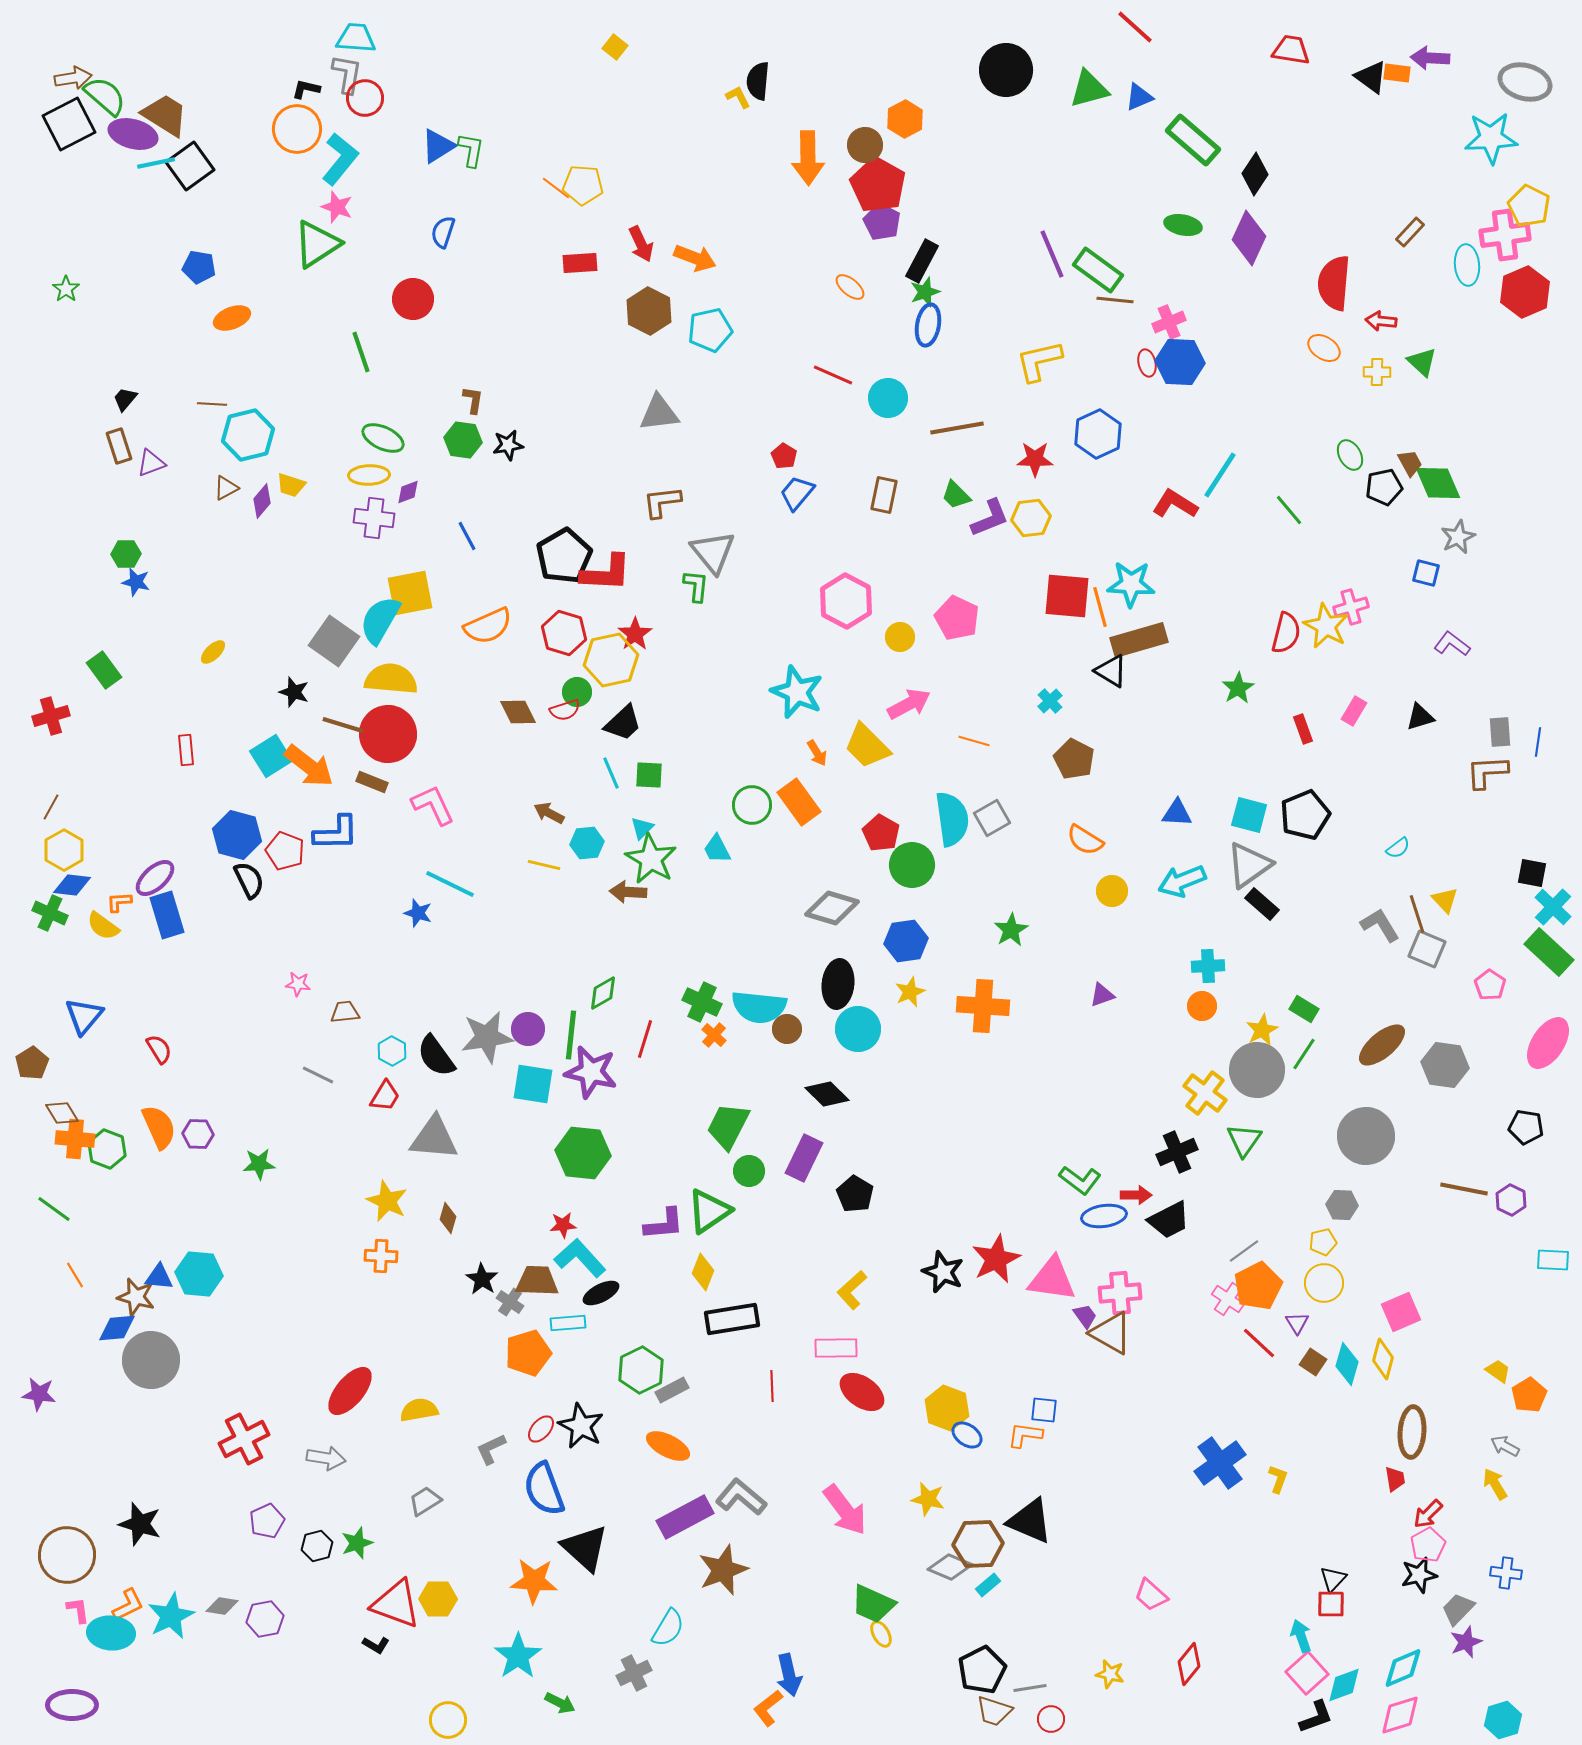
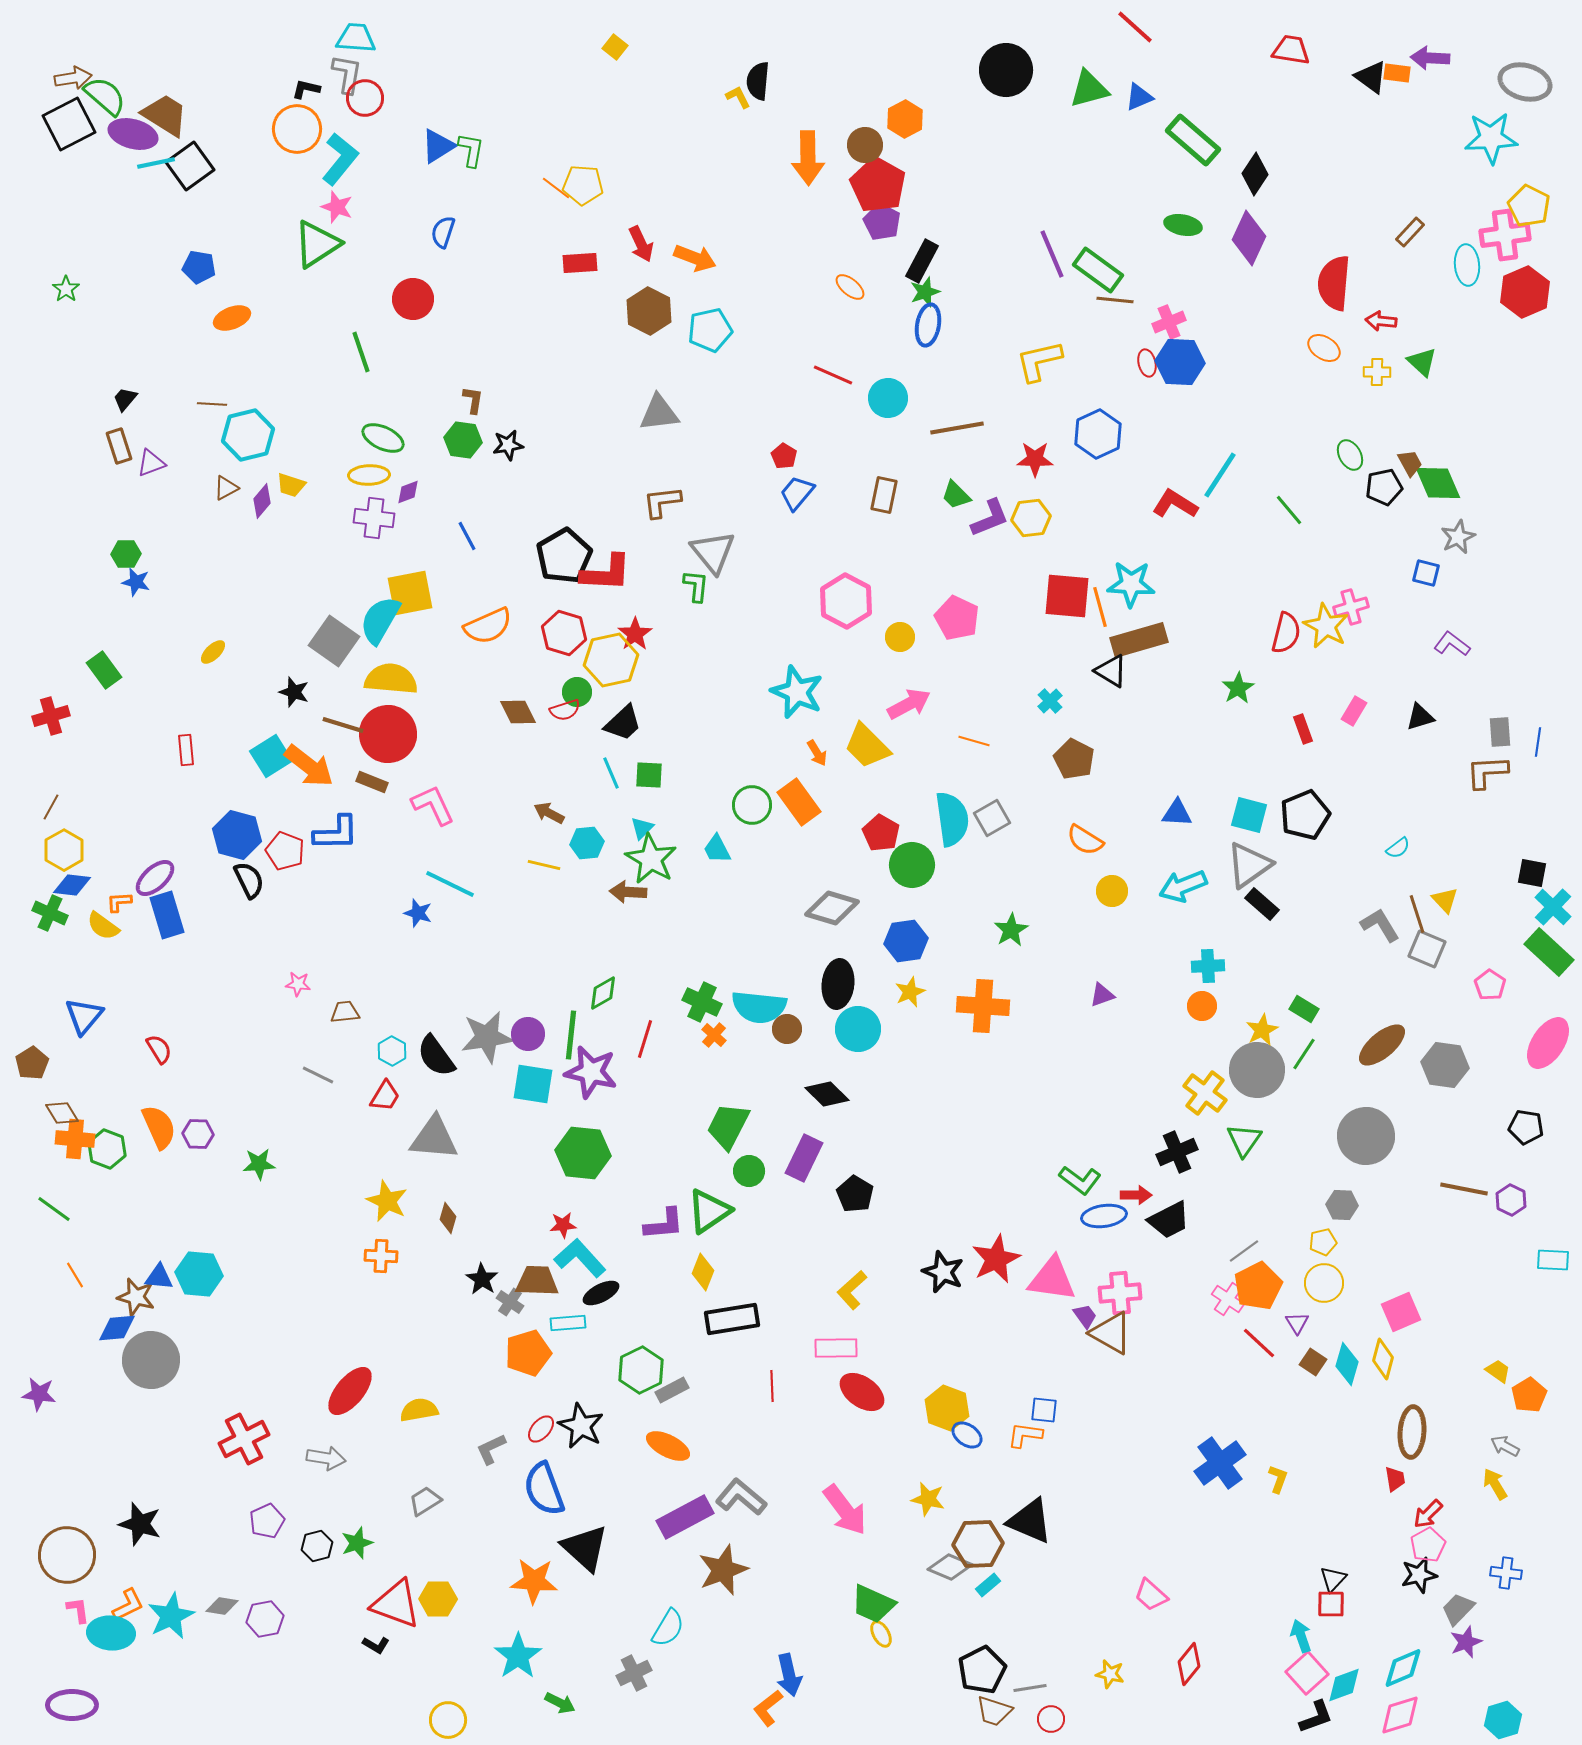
cyan arrow at (1182, 881): moved 1 px right, 5 px down
purple circle at (528, 1029): moved 5 px down
